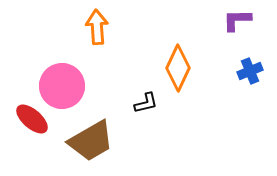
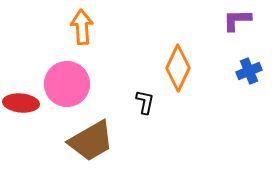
orange arrow: moved 15 px left
blue cross: moved 1 px left
pink circle: moved 5 px right, 2 px up
black L-shape: moved 1 px left, 1 px up; rotated 65 degrees counterclockwise
red ellipse: moved 11 px left, 16 px up; rotated 36 degrees counterclockwise
